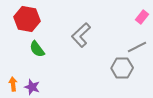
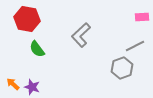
pink rectangle: rotated 48 degrees clockwise
gray line: moved 2 px left, 1 px up
gray hexagon: rotated 20 degrees counterclockwise
orange arrow: rotated 40 degrees counterclockwise
